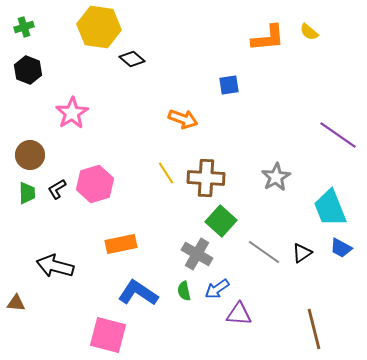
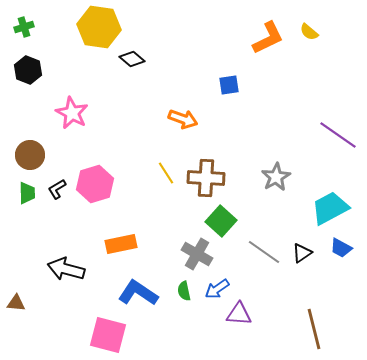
orange L-shape: rotated 21 degrees counterclockwise
pink star: rotated 12 degrees counterclockwise
cyan trapezoid: rotated 84 degrees clockwise
black arrow: moved 11 px right, 3 px down
